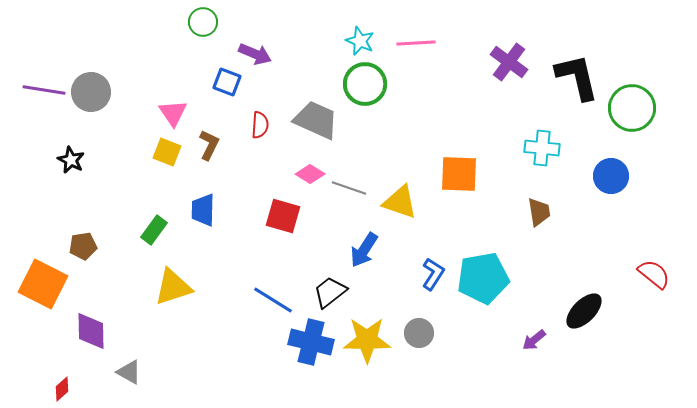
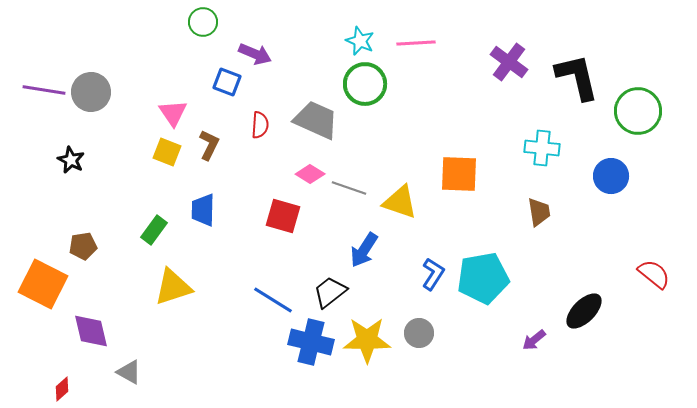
green circle at (632, 108): moved 6 px right, 3 px down
purple diamond at (91, 331): rotated 12 degrees counterclockwise
